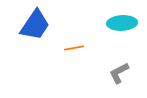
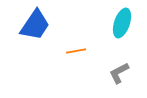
cyan ellipse: rotated 68 degrees counterclockwise
orange line: moved 2 px right, 3 px down
